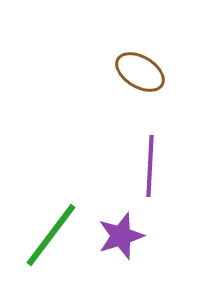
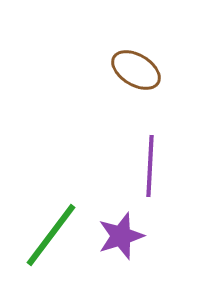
brown ellipse: moved 4 px left, 2 px up
